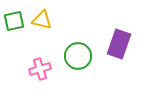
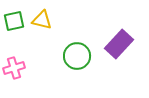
purple rectangle: rotated 24 degrees clockwise
green circle: moved 1 px left
pink cross: moved 26 px left, 1 px up
